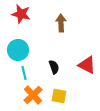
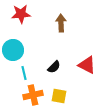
red star: rotated 18 degrees counterclockwise
cyan circle: moved 5 px left
black semicircle: rotated 64 degrees clockwise
orange cross: rotated 30 degrees clockwise
